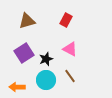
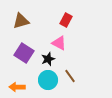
brown triangle: moved 6 px left
pink triangle: moved 11 px left, 6 px up
purple square: rotated 24 degrees counterclockwise
black star: moved 2 px right
cyan circle: moved 2 px right
